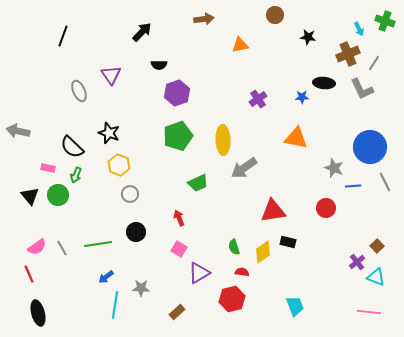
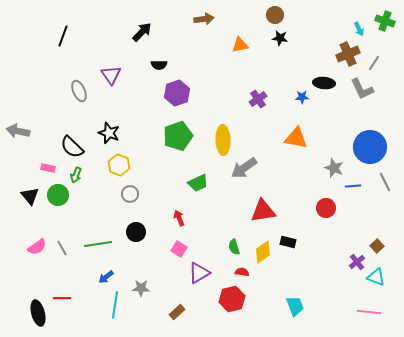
black star at (308, 37): moved 28 px left, 1 px down
red triangle at (273, 211): moved 10 px left
red line at (29, 274): moved 33 px right, 24 px down; rotated 66 degrees counterclockwise
